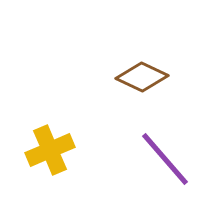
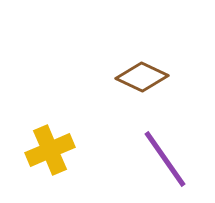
purple line: rotated 6 degrees clockwise
